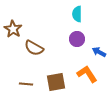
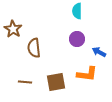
cyan semicircle: moved 3 px up
brown semicircle: rotated 54 degrees clockwise
orange L-shape: rotated 130 degrees clockwise
brown line: moved 1 px left, 2 px up
